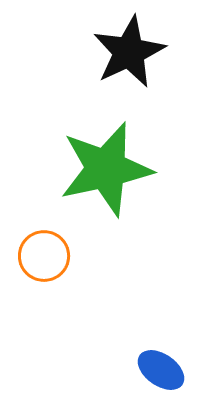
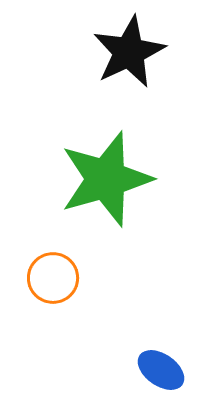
green star: moved 10 px down; rotated 4 degrees counterclockwise
orange circle: moved 9 px right, 22 px down
